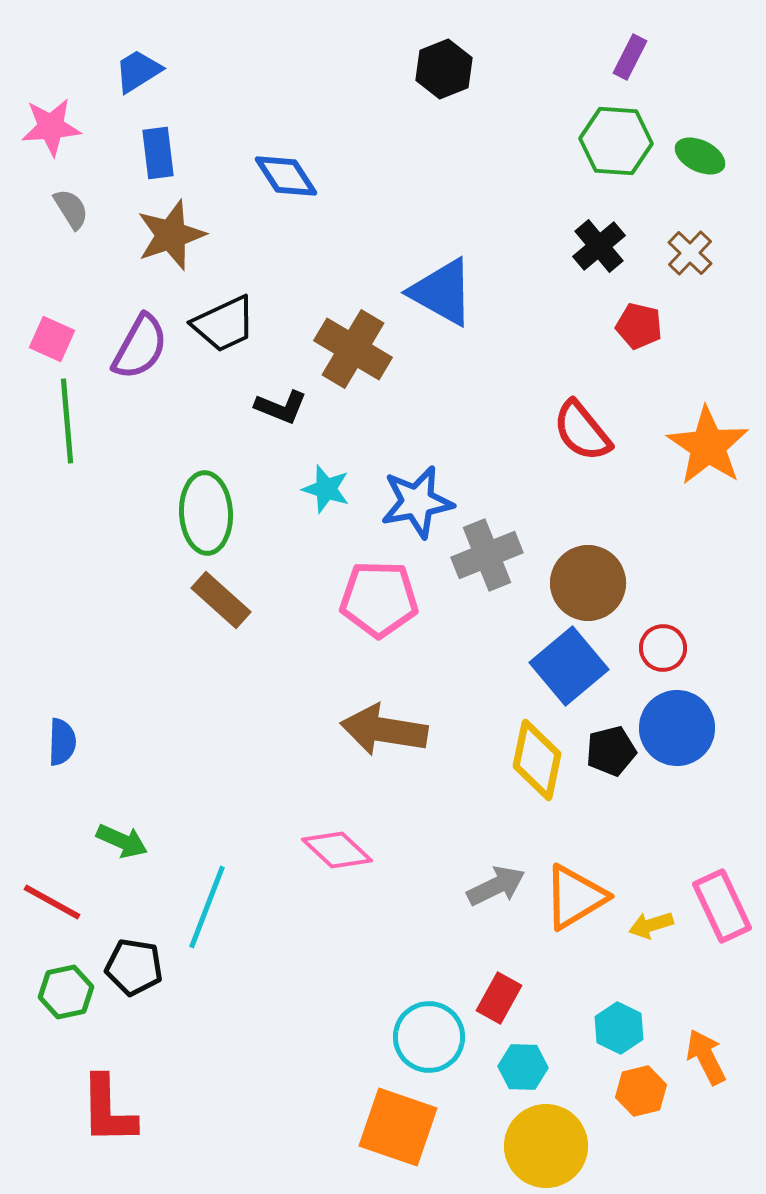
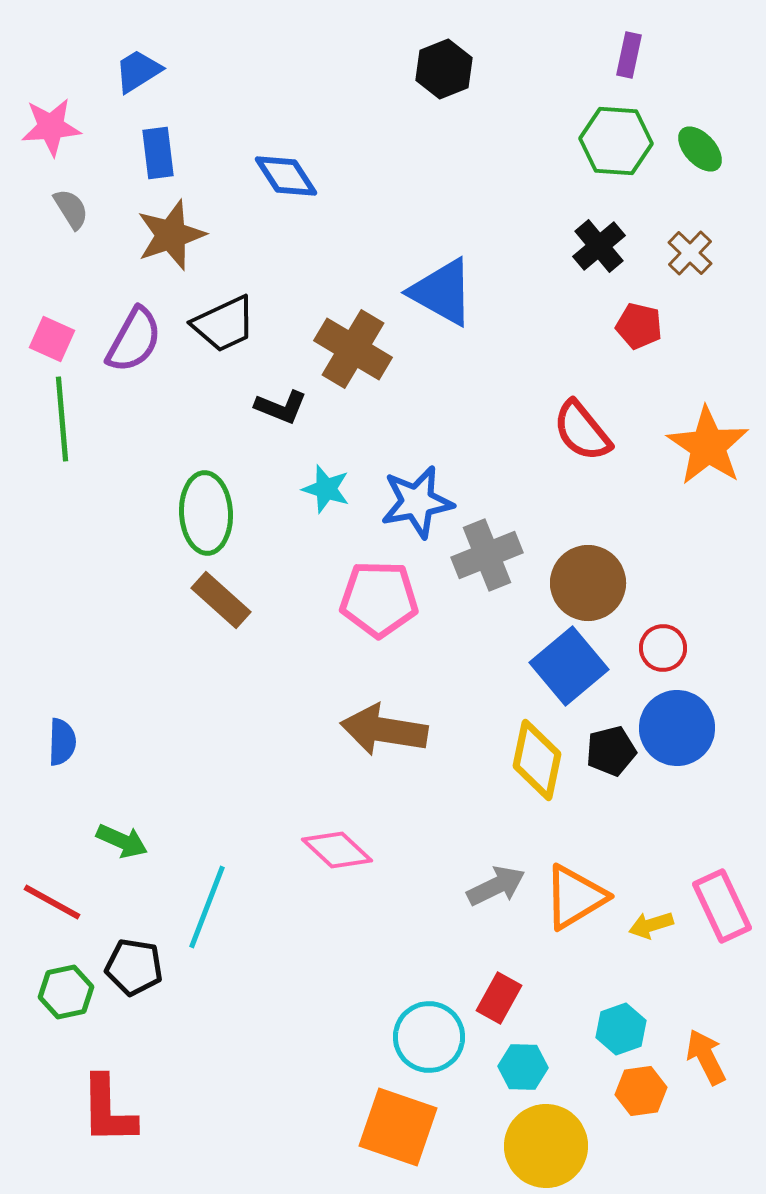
purple rectangle at (630, 57): moved 1 px left, 2 px up; rotated 15 degrees counterclockwise
green ellipse at (700, 156): moved 7 px up; rotated 21 degrees clockwise
purple semicircle at (140, 347): moved 6 px left, 7 px up
green line at (67, 421): moved 5 px left, 2 px up
cyan hexagon at (619, 1028): moved 2 px right, 1 px down; rotated 15 degrees clockwise
orange hexagon at (641, 1091): rotated 6 degrees clockwise
